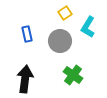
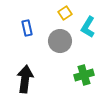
blue rectangle: moved 6 px up
green cross: moved 11 px right; rotated 36 degrees clockwise
